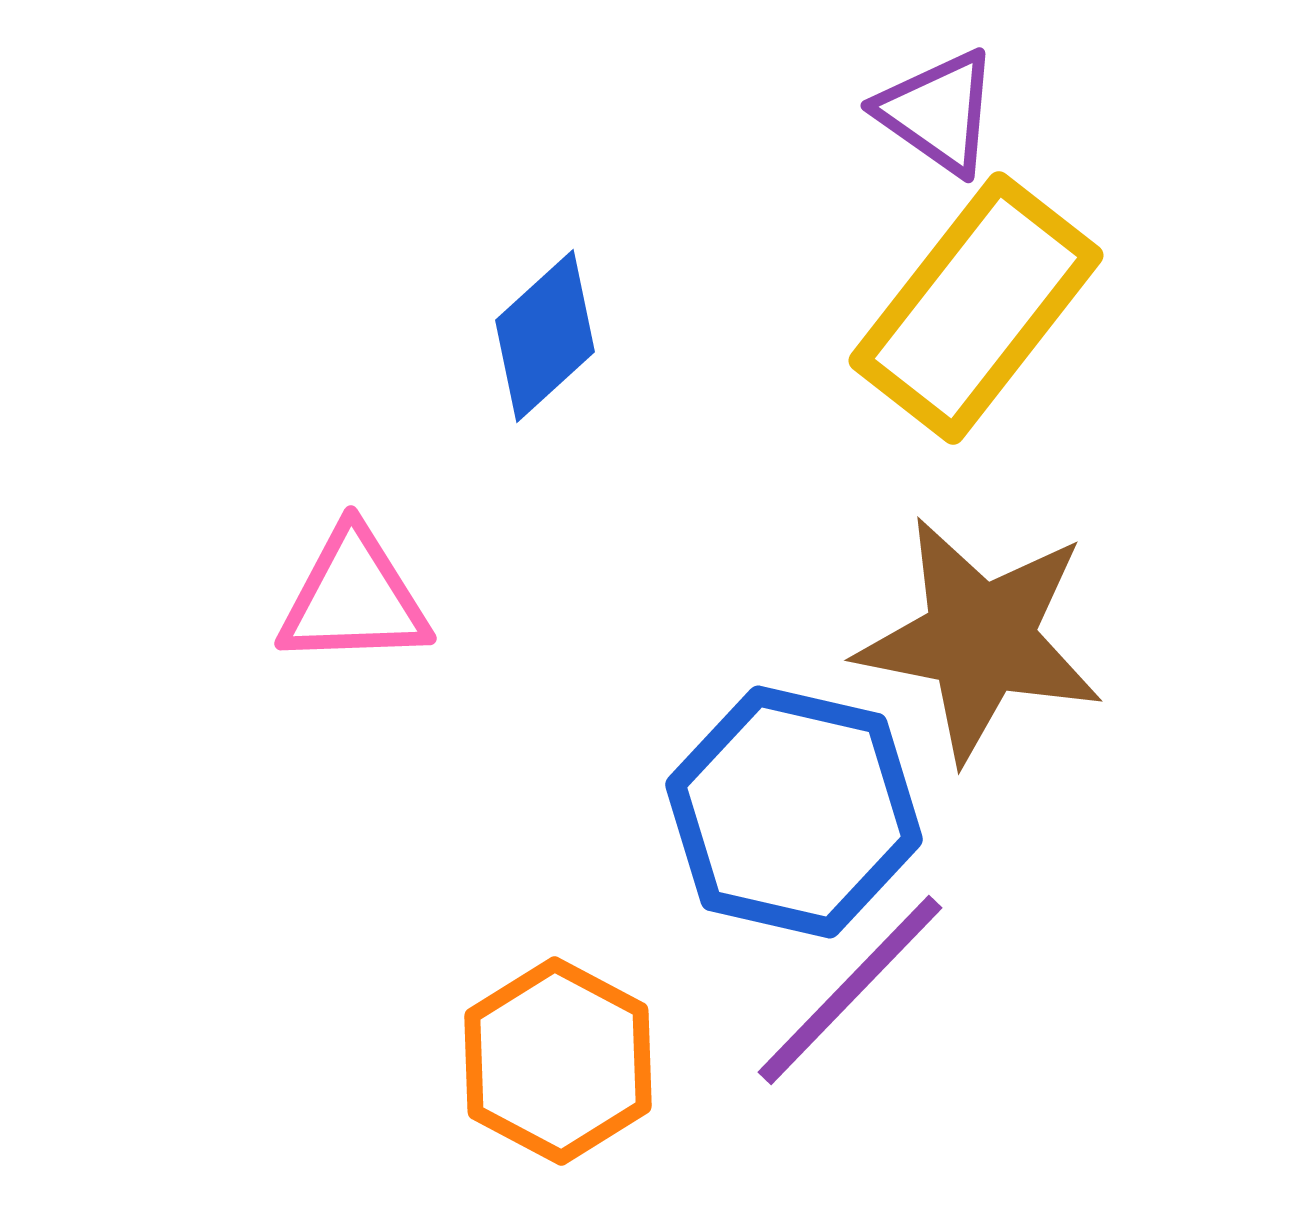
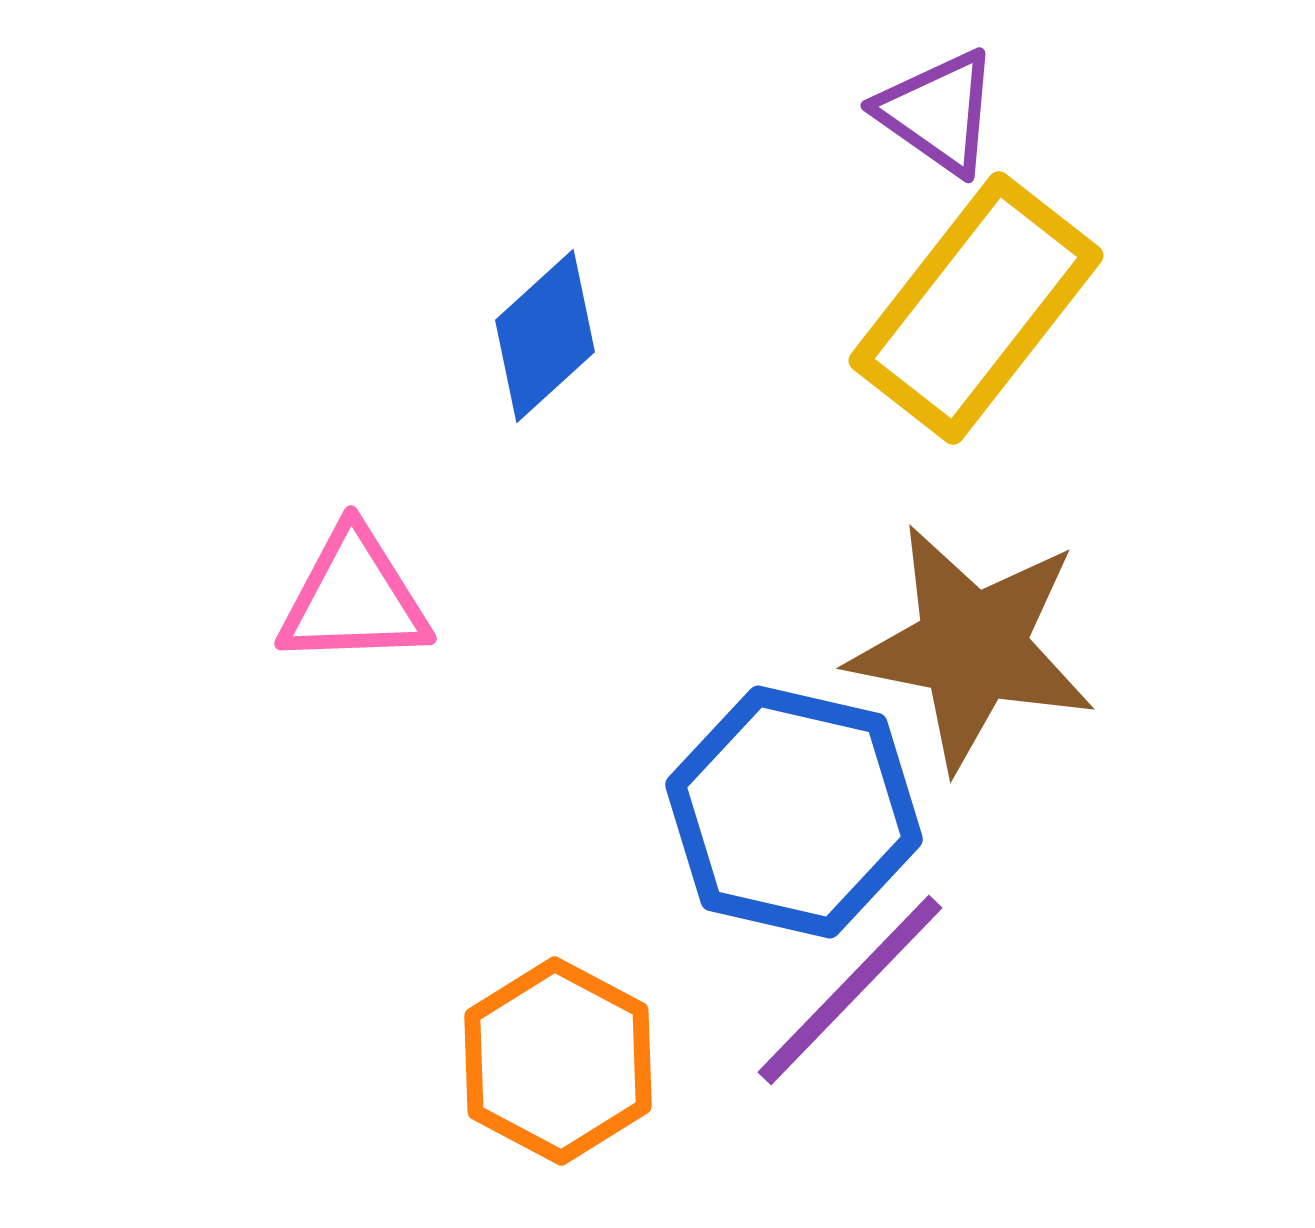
brown star: moved 8 px left, 8 px down
